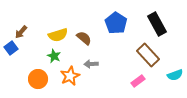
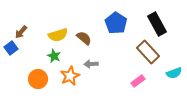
brown rectangle: moved 3 px up
cyan semicircle: moved 1 px left, 2 px up
